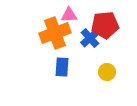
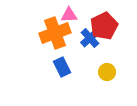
red pentagon: moved 1 px left, 1 px down; rotated 20 degrees counterclockwise
blue rectangle: rotated 30 degrees counterclockwise
